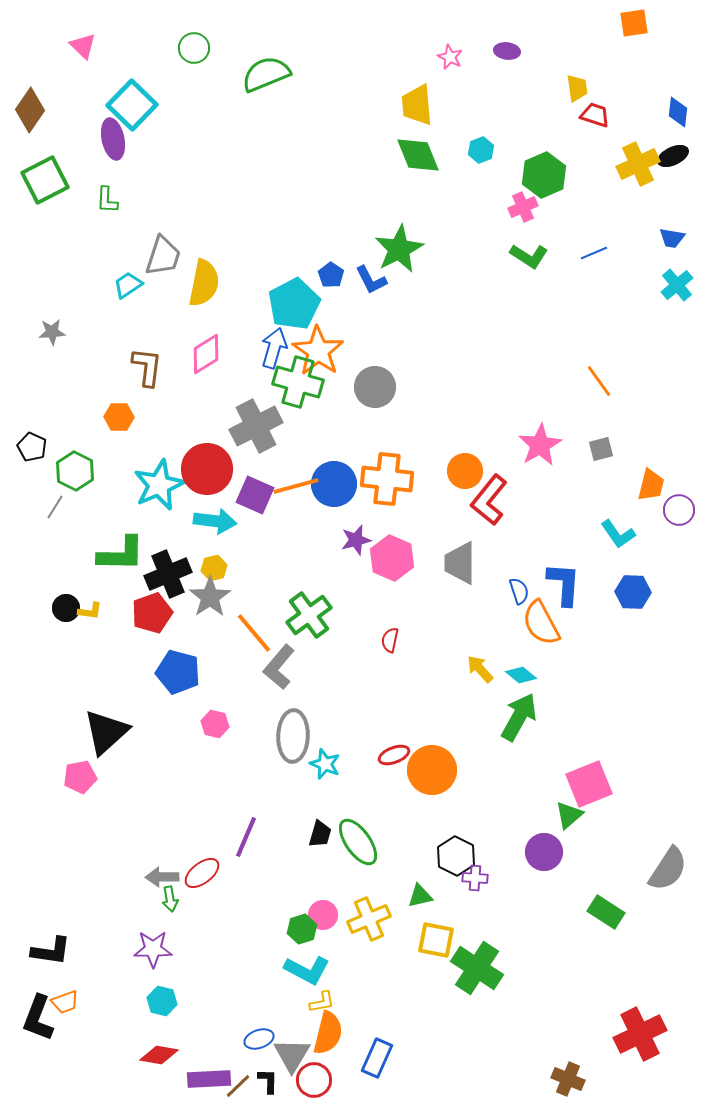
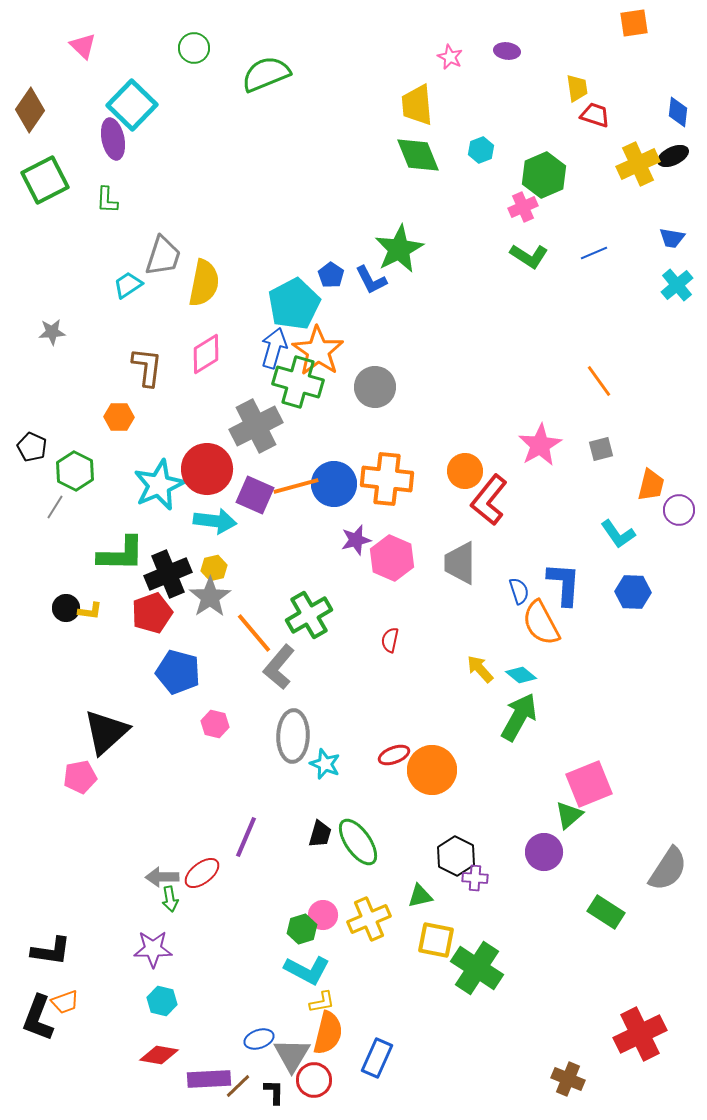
green cross at (309, 615): rotated 6 degrees clockwise
black L-shape at (268, 1081): moved 6 px right, 11 px down
